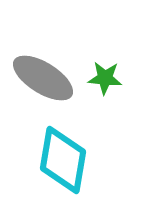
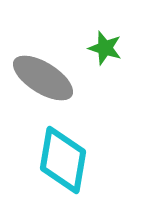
green star: moved 30 px up; rotated 12 degrees clockwise
